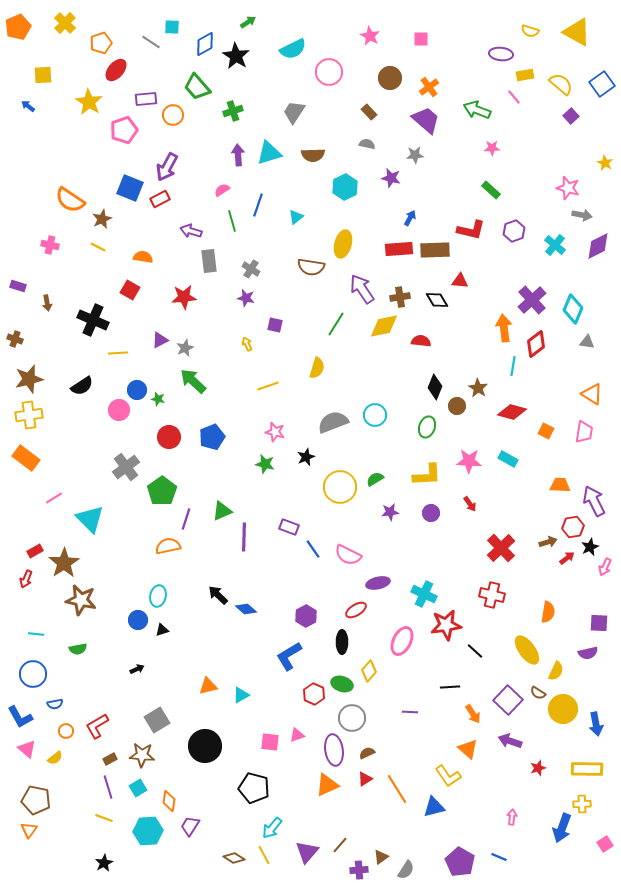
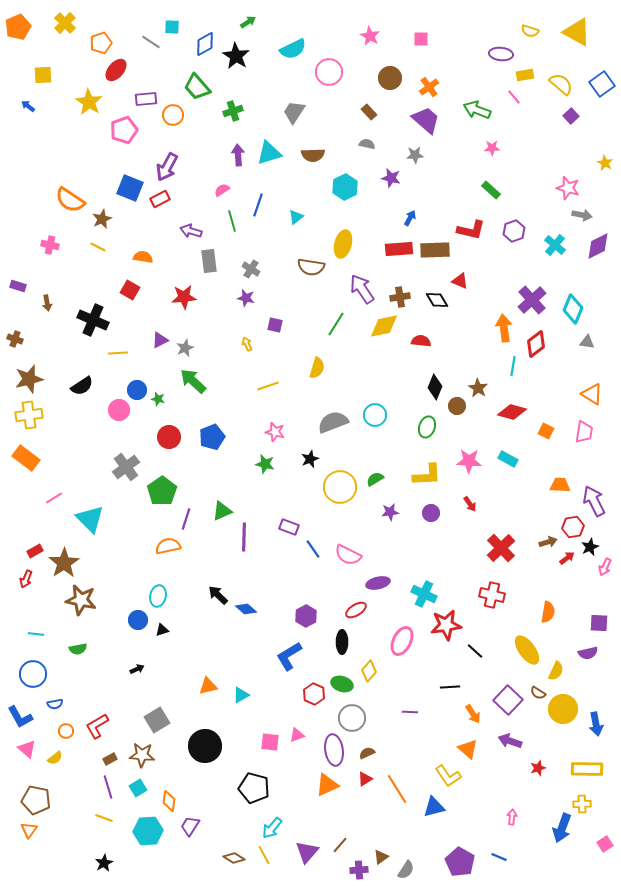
red triangle at (460, 281): rotated 18 degrees clockwise
black star at (306, 457): moved 4 px right, 2 px down
